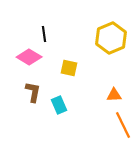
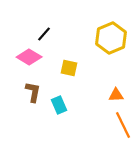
black line: rotated 49 degrees clockwise
orange triangle: moved 2 px right
